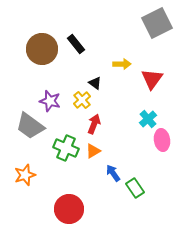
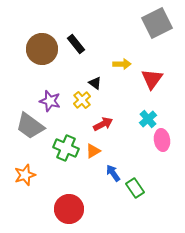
red arrow: moved 9 px right; rotated 42 degrees clockwise
